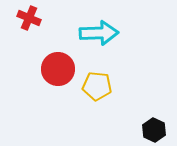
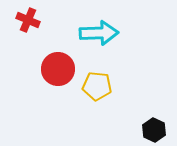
red cross: moved 1 px left, 2 px down
